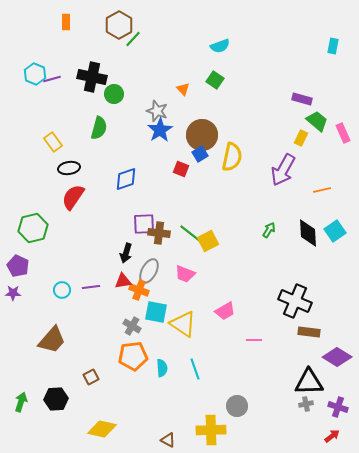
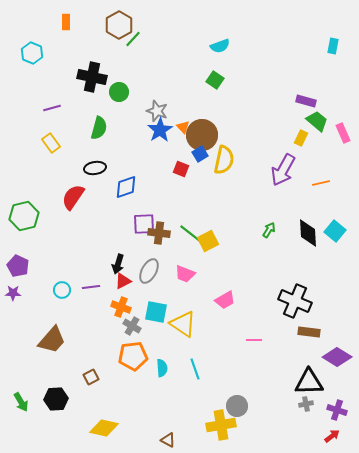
cyan hexagon at (35, 74): moved 3 px left, 21 px up
purple line at (52, 79): moved 29 px down
orange triangle at (183, 89): moved 38 px down
green circle at (114, 94): moved 5 px right, 2 px up
purple rectangle at (302, 99): moved 4 px right, 2 px down
yellow rectangle at (53, 142): moved 2 px left, 1 px down
yellow semicircle at (232, 157): moved 8 px left, 3 px down
black ellipse at (69, 168): moved 26 px right
blue diamond at (126, 179): moved 8 px down
orange line at (322, 190): moved 1 px left, 7 px up
green hexagon at (33, 228): moved 9 px left, 12 px up
cyan square at (335, 231): rotated 15 degrees counterclockwise
black arrow at (126, 253): moved 8 px left, 11 px down
red triangle at (123, 281): rotated 18 degrees counterclockwise
orange cross at (139, 290): moved 18 px left, 17 px down
pink trapezoid at (225, 311): moved 11 px up
green arrow at (21, 402): rotated 132 degrees clockwise
purple cross at (338, 407): moved 1 px left, 3 px down
yellow diamond at (102, 429): moved 2 px right, 1 px up
yellow cross at (211, 430): moved 10 px right, 5 px up; rotated 8 degrees counterclockwise
